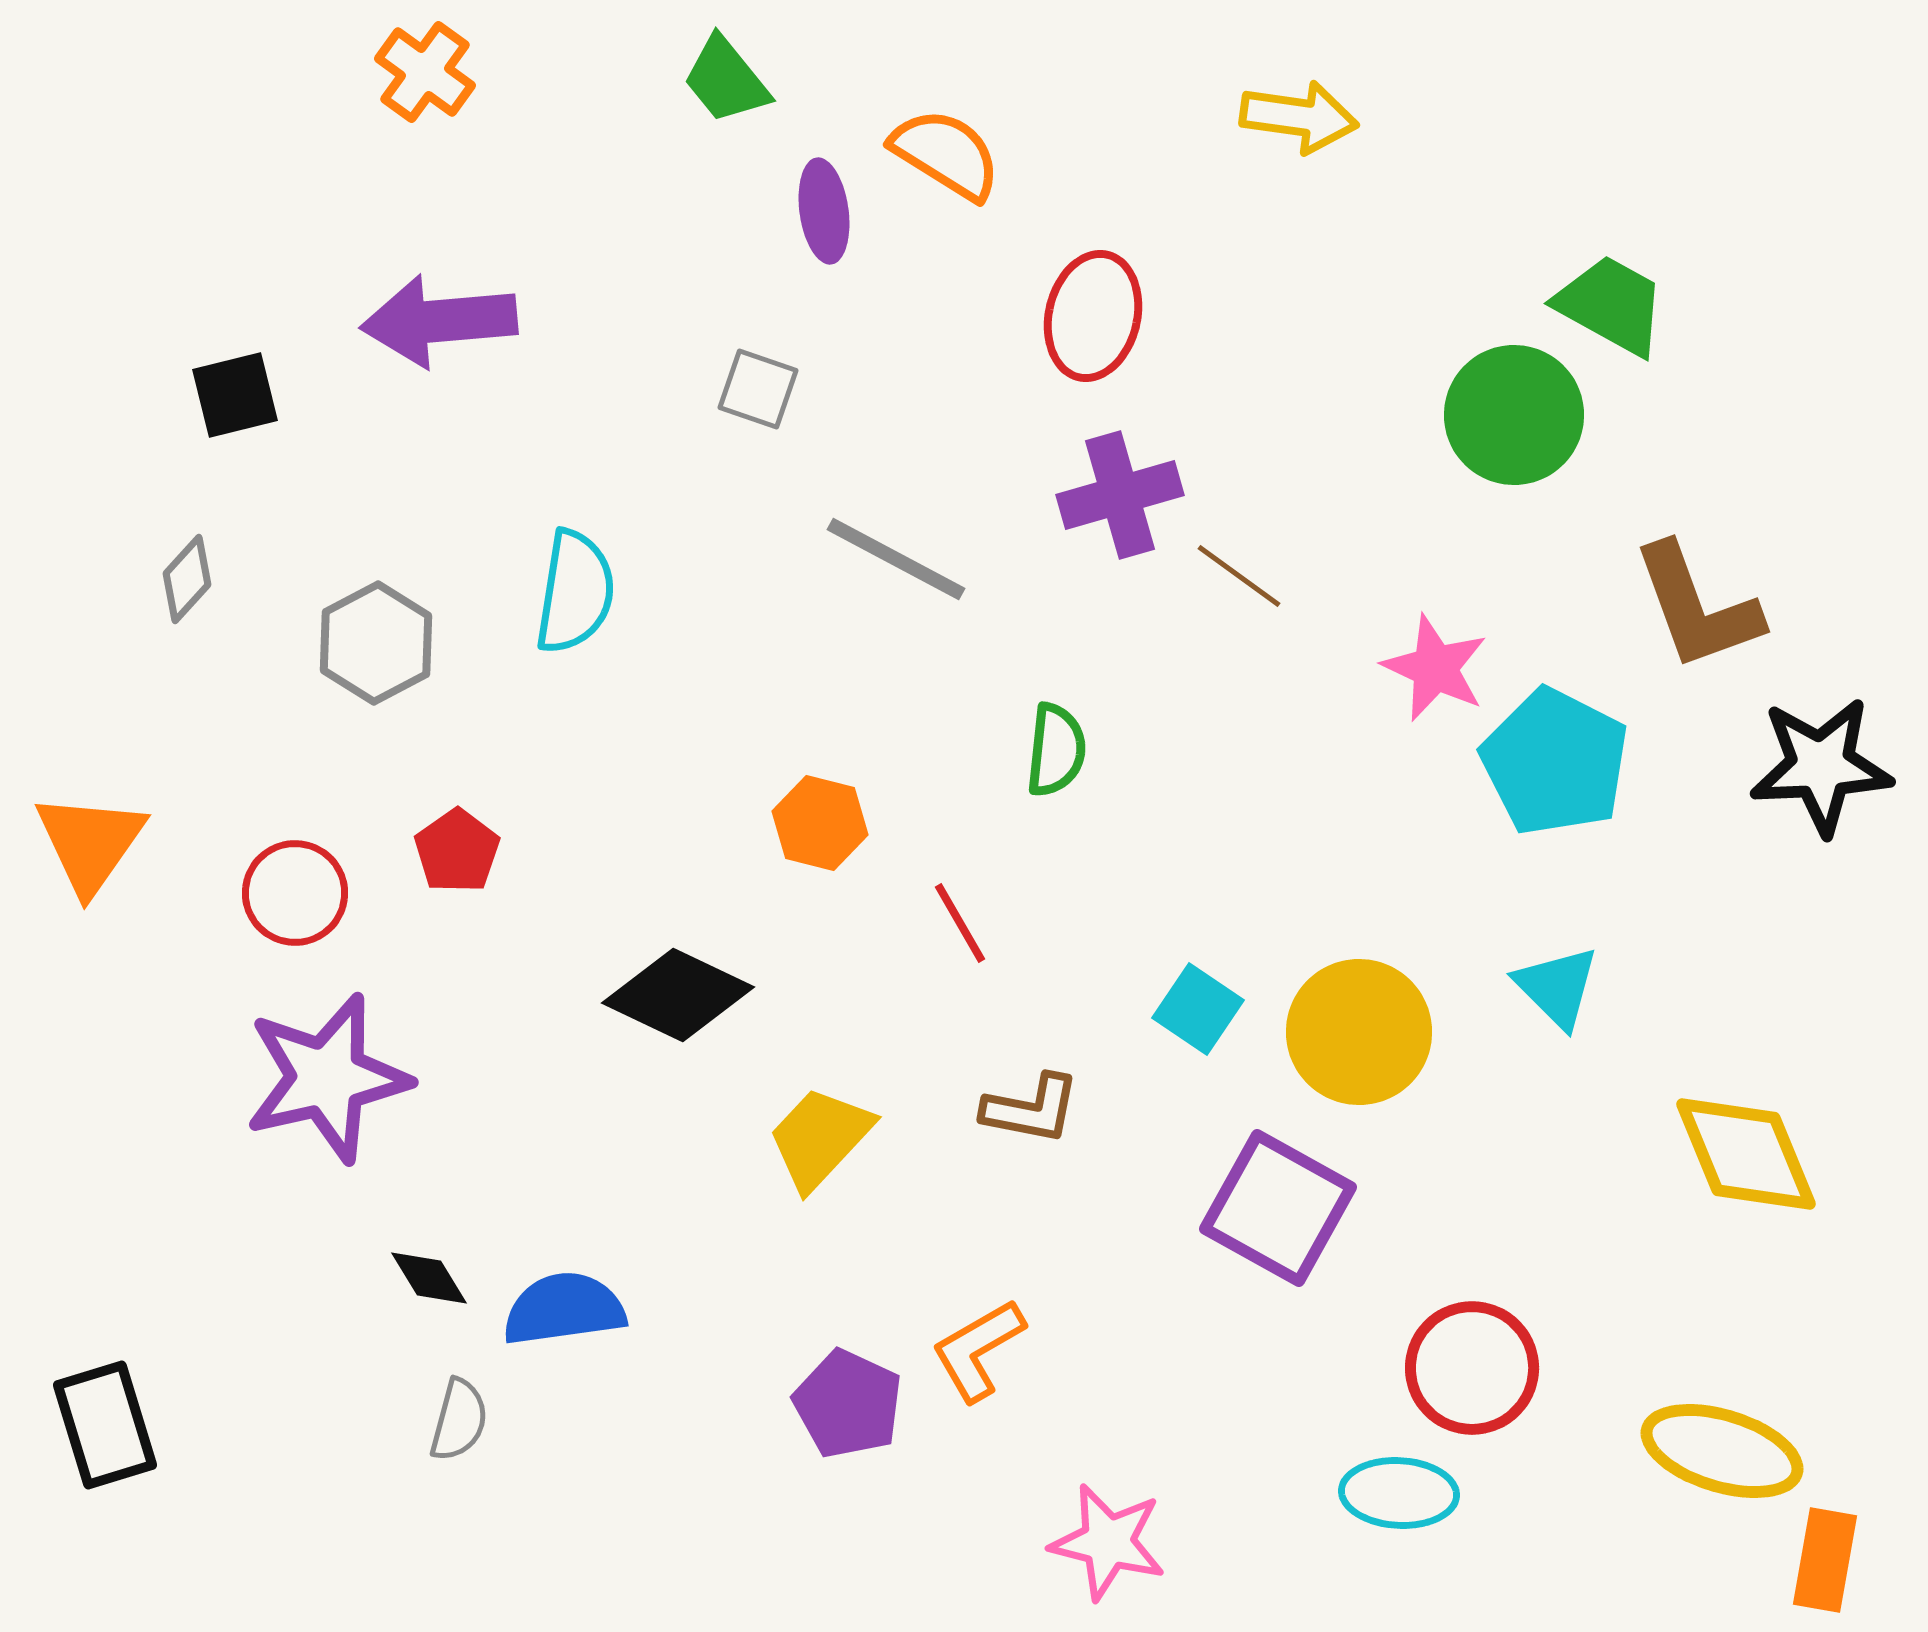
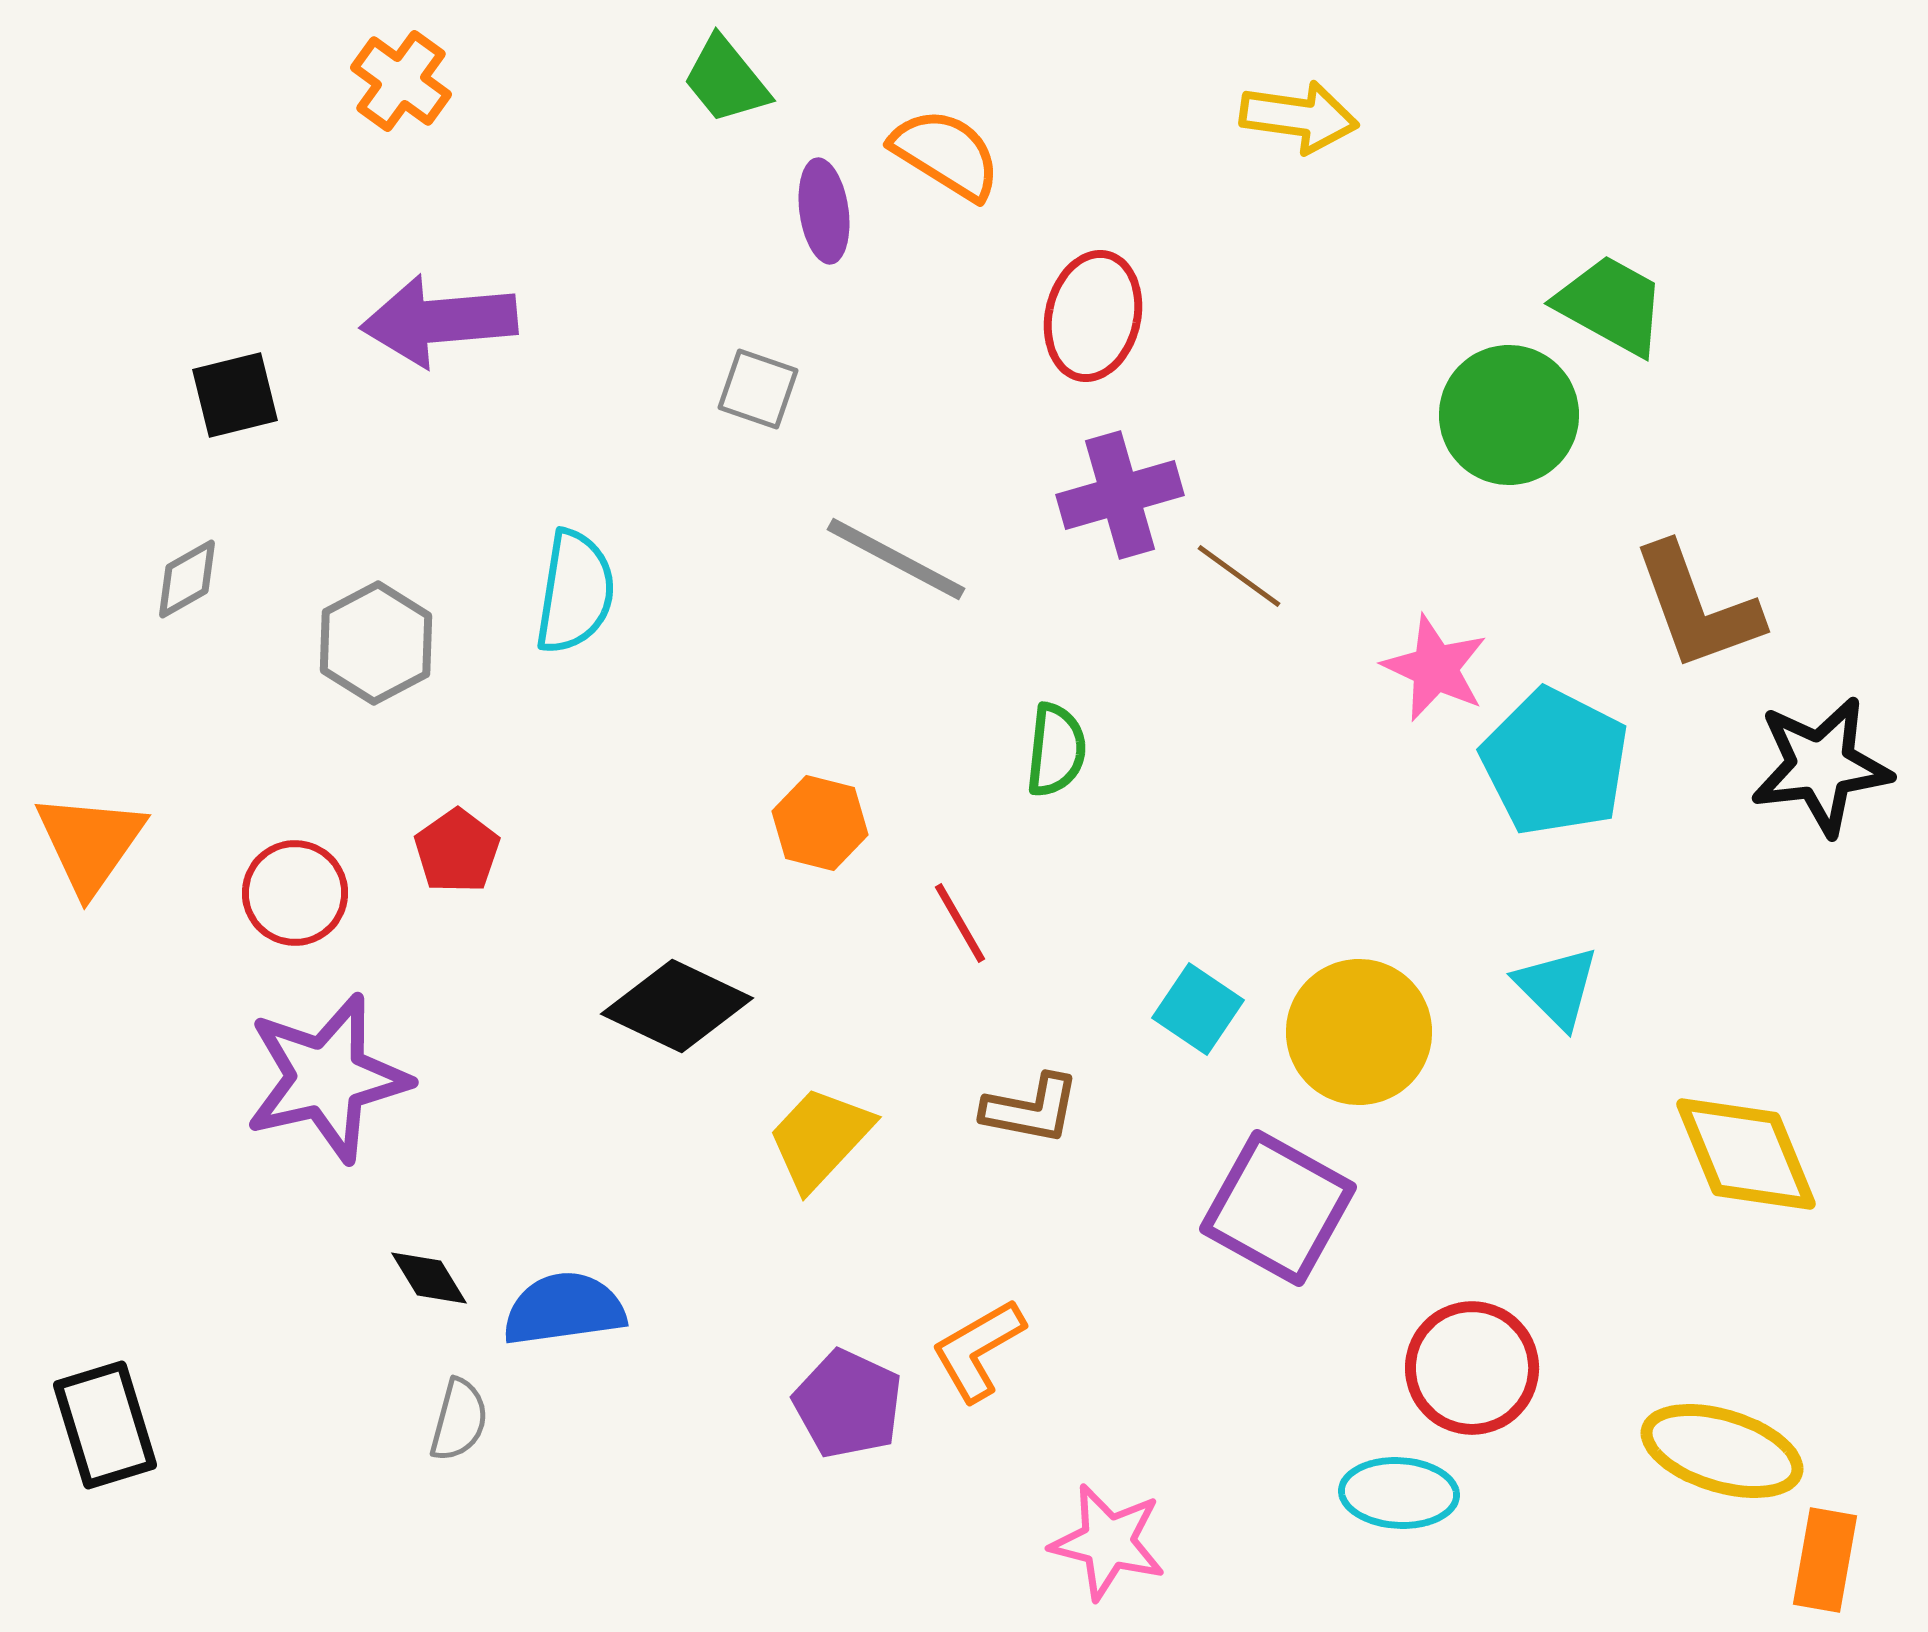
orange cross at (425, 72): moved 24 px left, 9 px down
green circle at (1514, 415): moved 5 px left
gray diamond at (187, 579): rotated 18 degrees clockwise
black star at (1821, 766): rotated 4 degrees counterclockwise
black diamond at (678, 995): moved 1 px left, 11 px down
